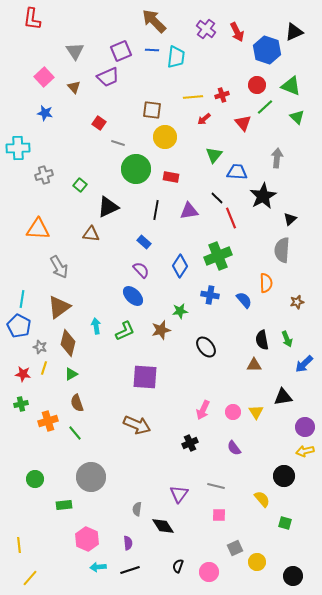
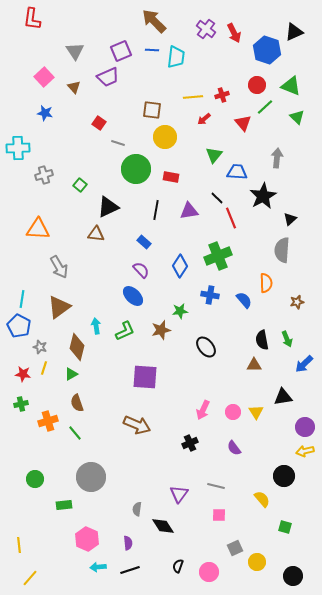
red arrow at (237, 32): moved 3 px left, 1 px down
brown triangle at (91, 234): moved 5 px right
brown diamond at (68, 343): moved 9 px right, 4 px down
green square at (285, 523): moved 4 px down
